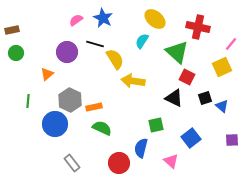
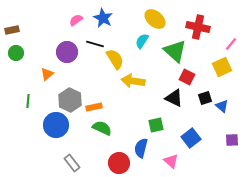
green triangle: moved 2 px left, 1 px up
blue circle: moved 1 px right, 1 px down
